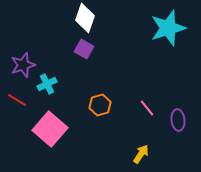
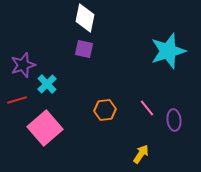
white diamond: rotated 8 degrees counterclockwise
cyan star: moved 23 px down
purple square: rotated 18 degrees counterclockwise
cyan cross: rotated 18 degrees counterclockwise
red line: rotated 48 degrees counterclockwise
orange hexagon: moved 5 px right, 5 px down; rotated 10 degrees clockwise
purple ellipse: moved 4 px left
pink square: moved 5 px left, 1 px up; rotated 8 degrees clockwise
